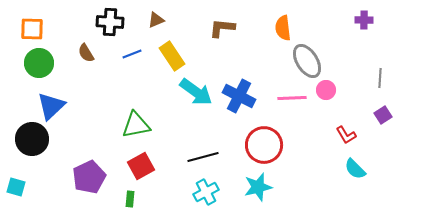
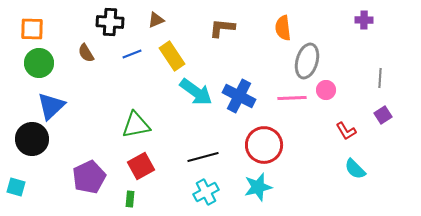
gray ellipse: rotated 48 degrees clockwise
red L-shape: moved 4 px up
